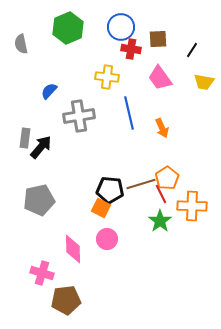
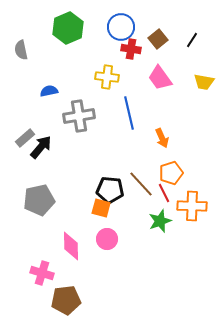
brown square: rotated 36 degrees counterclockwise
gray semicircle: moved 6 px down
black line: moved 10 px up
blue semicircle: rotated 36 degrees clockwise
orange arrow: moved 10 px down
gray rectangle: rotated 42 degrees clockwise
orange pentagon: moved 4 px right, 5 px up; rotated 15 degrees clockwise
brown line: rotated 64 degrees clockwise
red line: moved 3 px right, 1 px up
orange square: rotated 12 degrees counterclockwise
green star: rotated 15 degrees clockwise
pink diamond: moved 2 px left, 3 px up
